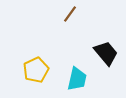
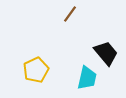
cyan trapezoid: moved 10 px right, 1 px up
